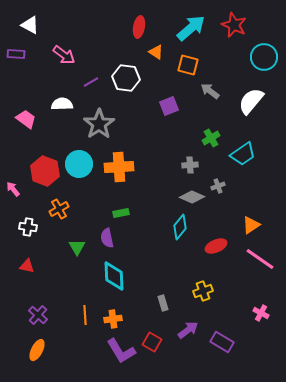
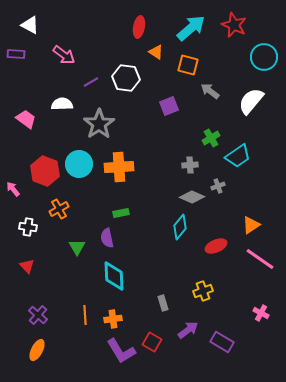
cyan trapezoid at (243, 154): moved 5 px left, 2 px down
red triangle at (27, 266): rotated 35 degrees clockwise
